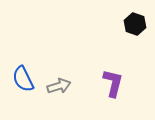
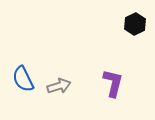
black hexagon: rotated 15 degrees clockwise
